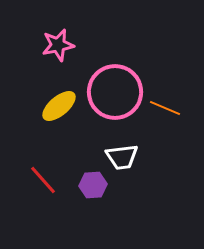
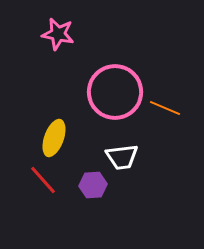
pink star: moved 11 px up; rotated 24 degrees clockwise
yellow ellipse: moved 5 px left, 32 px down; rotated 30 degrees counterclockwise
